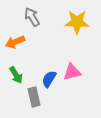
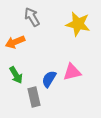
yellow star: moved 1 px right, 2 px down; rotated 10 degrees clockwise
